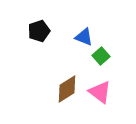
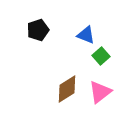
black pentagon: moved 1 px left, 1 px up
blue triangle: moved 2 px right, 2 px up
pink triangle: rotated 45 degrees clockwise
